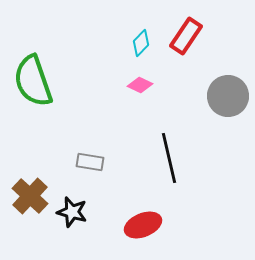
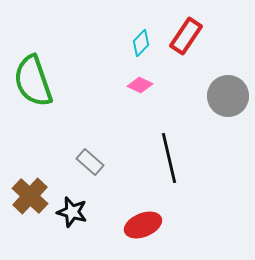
gray rectangle: rotated 32 degrees clockwise
